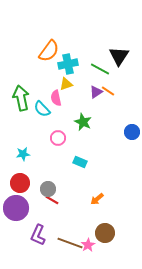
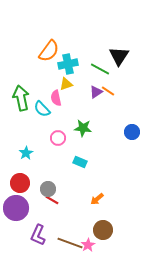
green star: moved 6 px down; rotated 18 degrees counterclockwise
cyan star: moved 3 px right, 1 px up; rotated 24 degrees counterclockwise
brown circle: moved 2 px left, 3 px up
